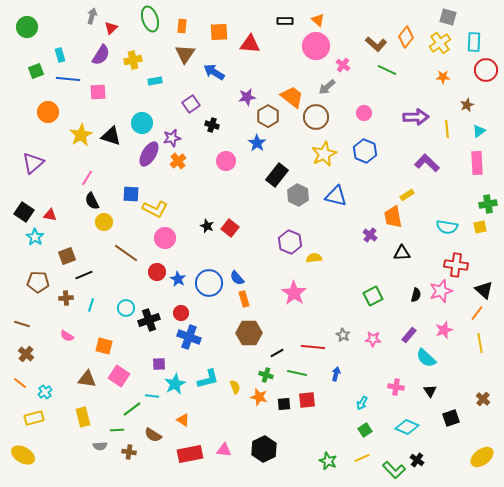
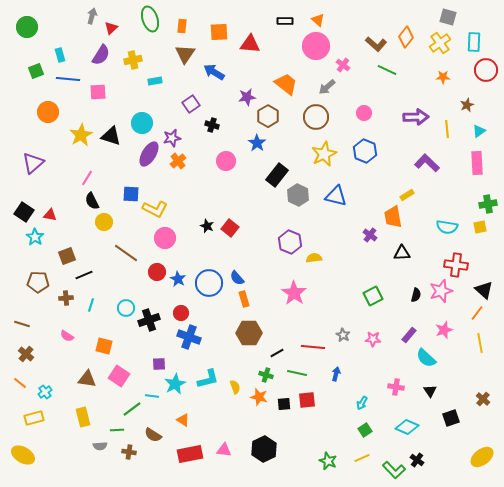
orange trapezoid at (292, 97): moved 6 px left, 13 px up
